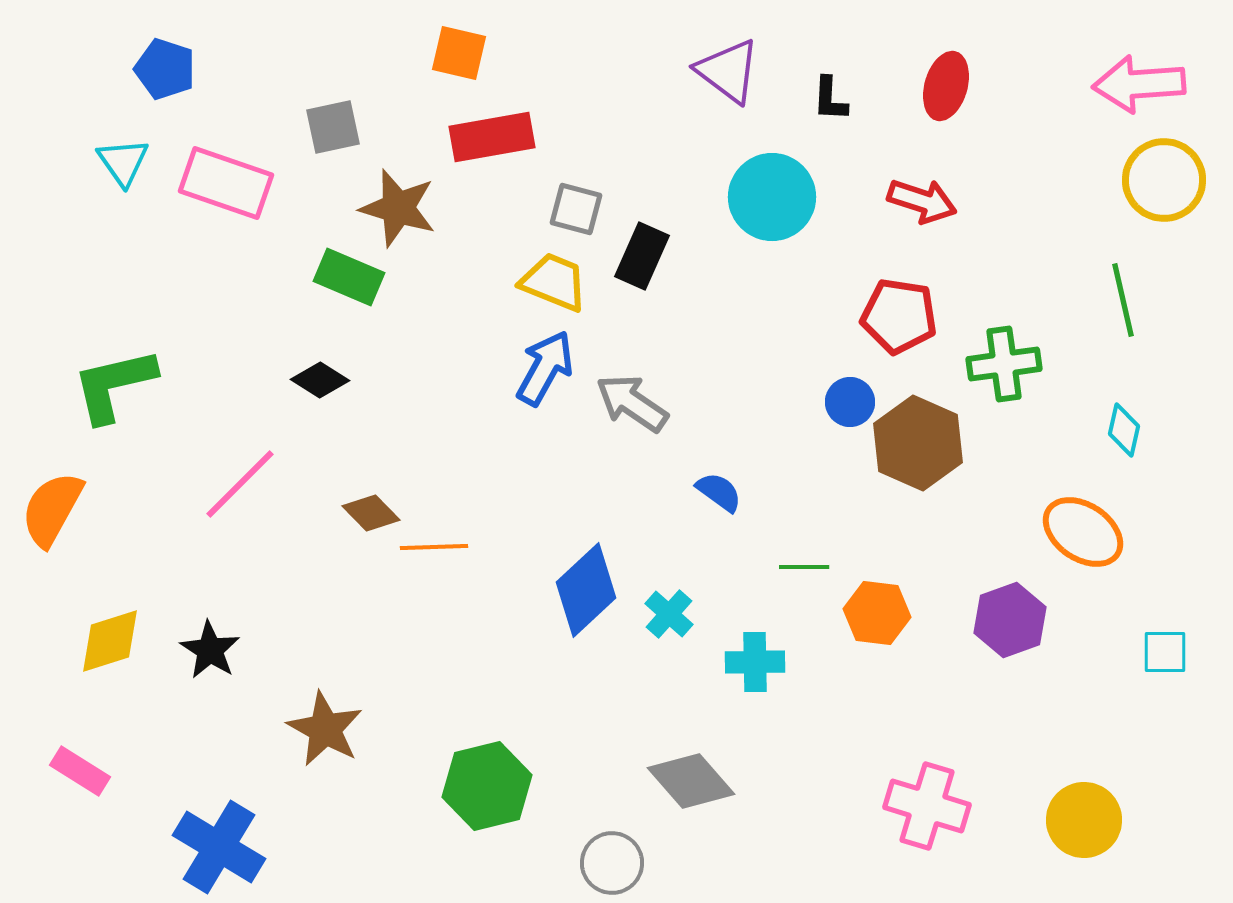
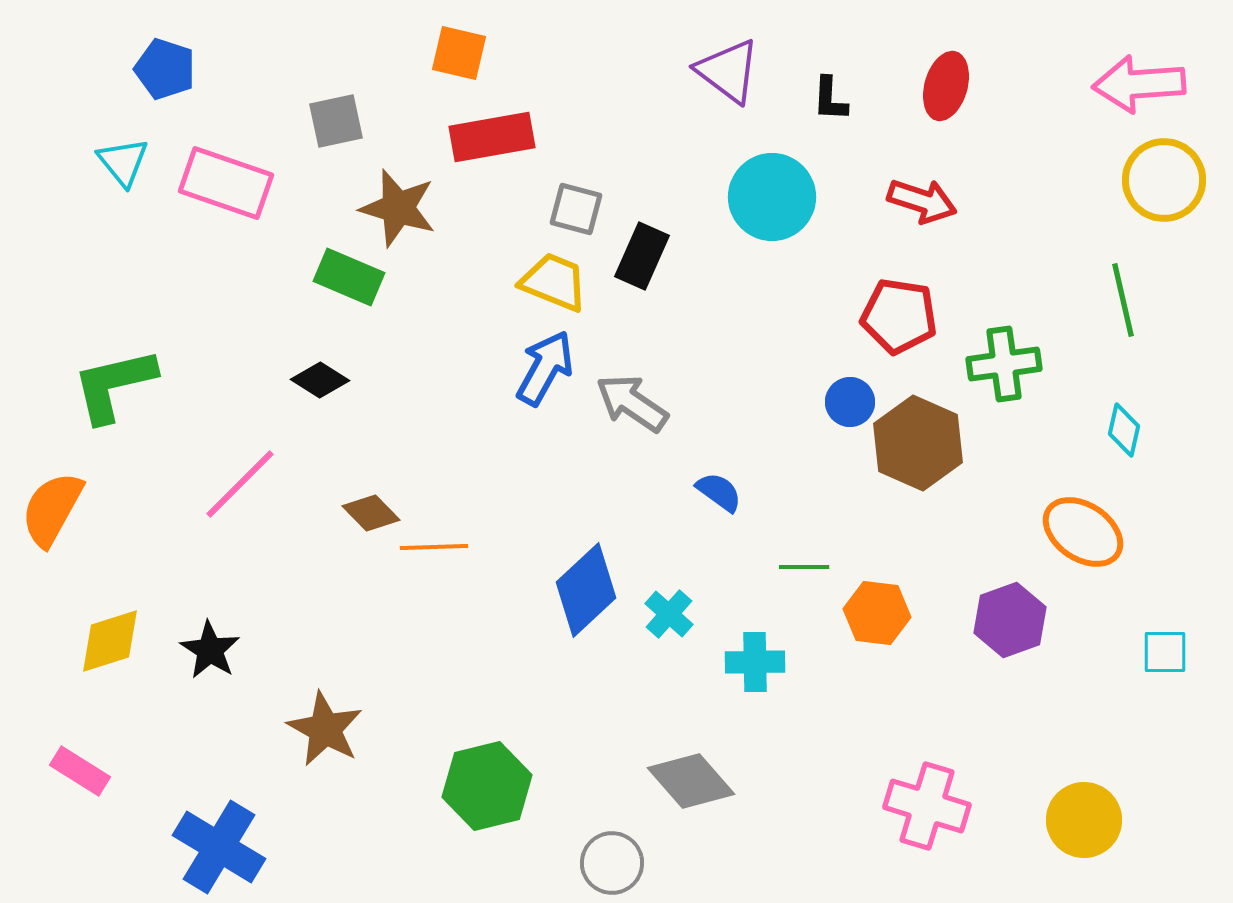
gray square at (333, 127): moved 3 px right, 6 px up
cyan triangle at (123, 162): rotated 4 degrees counterclockwise
